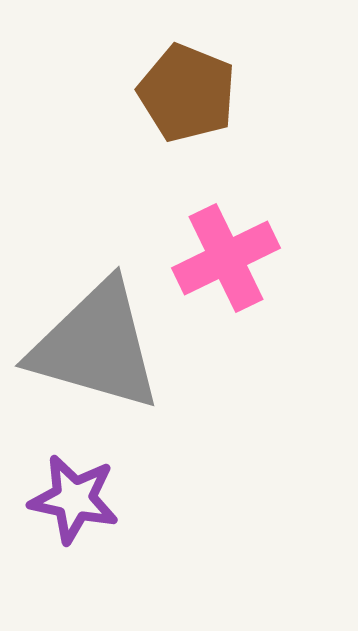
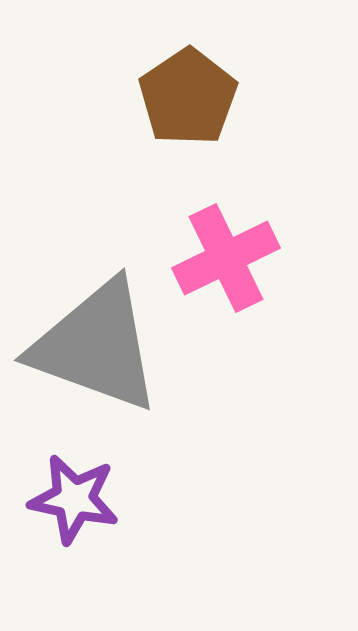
brown pentagon: moved 1 px right, 4 px down; rotated 16 degrees clockwise
gray triangle: rotated 4 degrees clockwise
